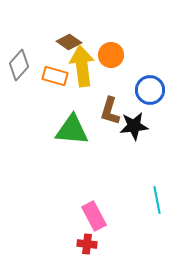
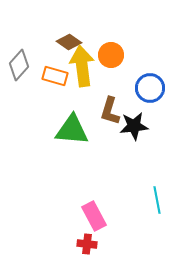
blue circle: moved 2 px up
